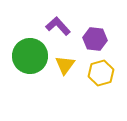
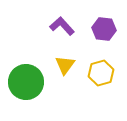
purple L-shape: moved 4 px right
purple hexagon: moved 9 px right, 10 px up
green circle: moved 4 px left, 26 px down
